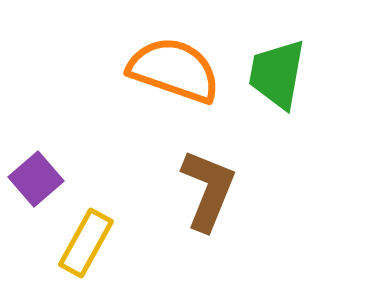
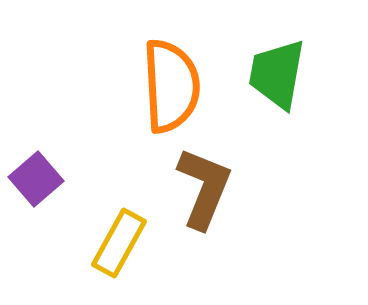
orange semicircle: moved 3 px left, 16 px down; rotated 68 degrees clockwise
brown L-shape: moved 4 px left, 2 px up
yellow rectangle: moved 33 px right
